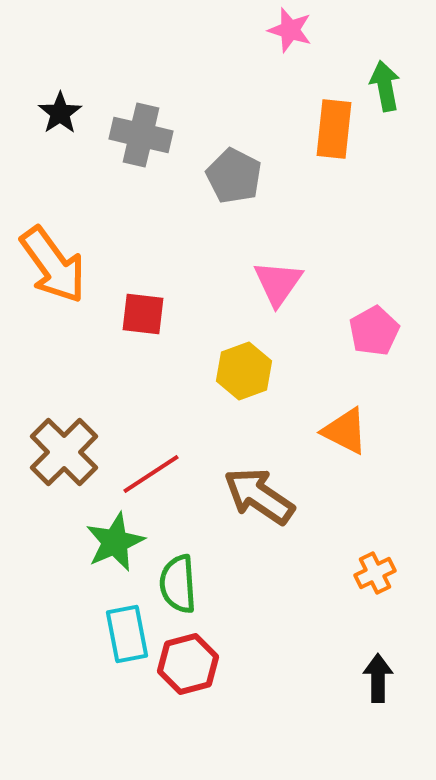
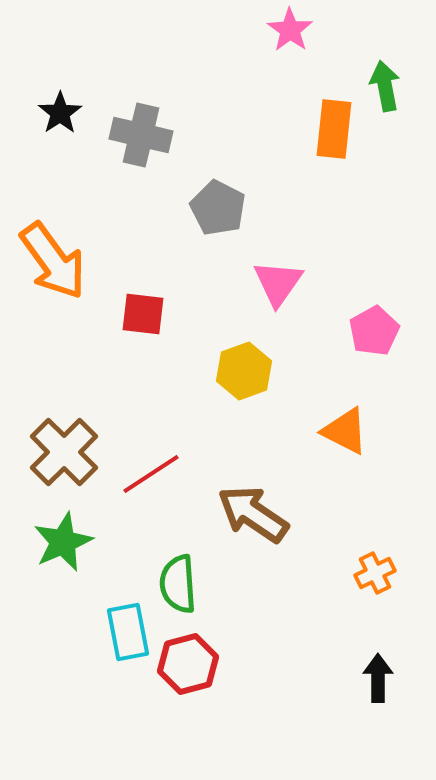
pink star: rotated 18 degrees clockwise
gray pentagon: moved 16 px left, 32 px down
orange arrow: moved 4 px up
brown arrow: moved 6 px left, 18 px down
green star: moved 52 px left
cyan rectangle: moved 1 px right, 2 px up
